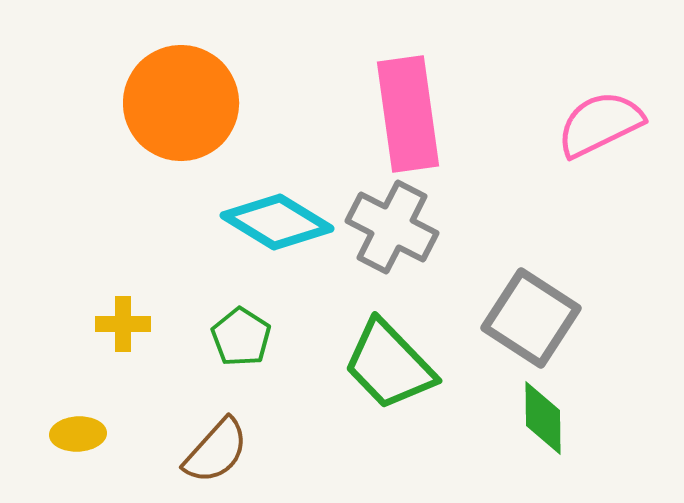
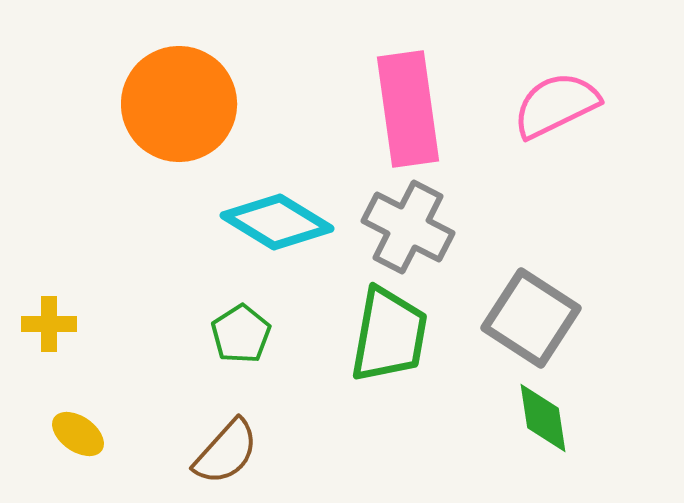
orange circle: moved 2 px left, 1 px down
pink rectangle: moved 5 px up
pink semicircle: moved 44 px left, 19 px up
gray cross: moved 16 px right
yellow cross: moved 74 px left
green pentagon: moved 3 px up; rotated 6 degrees clockwise
green trapezoid: moved 30 px up; rotated 126 degrees counterclockwise
green diamond: rotated 8 degrees counterclockwise
yellow ellipse: rotated 38 degrees clockwise
brown semicircle: moved 10 px right, 1 px down
